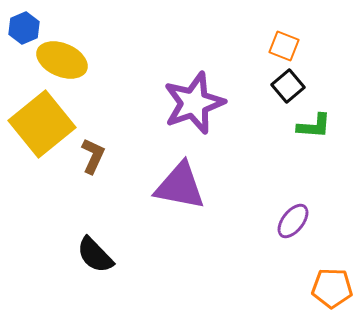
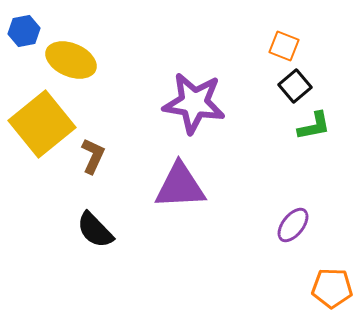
blue hexagon: moved 3 px down; rotated 12 degrees clockwise
yellow ellipse: moved 9 px right
black square: moved 7 px right
purple star: rotated 28 degrees clockwise
green L-shape: rotated 15 degrees counterclockwise
purple triangle: rotated 14 degrees counterclockwise
purple ellipse: moved 4 px down
black semicircle: moved 25 px up
